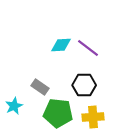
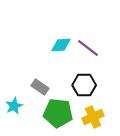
yellow cross: rotated 20 degrees counterclockwise
